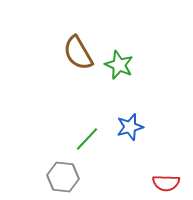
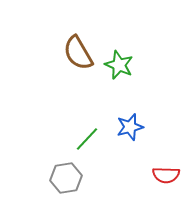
gray hexagon: moved 3 px right, 1 px down; rotated 16 degrees counterclockwise
red semicircle: moved 8 px up
